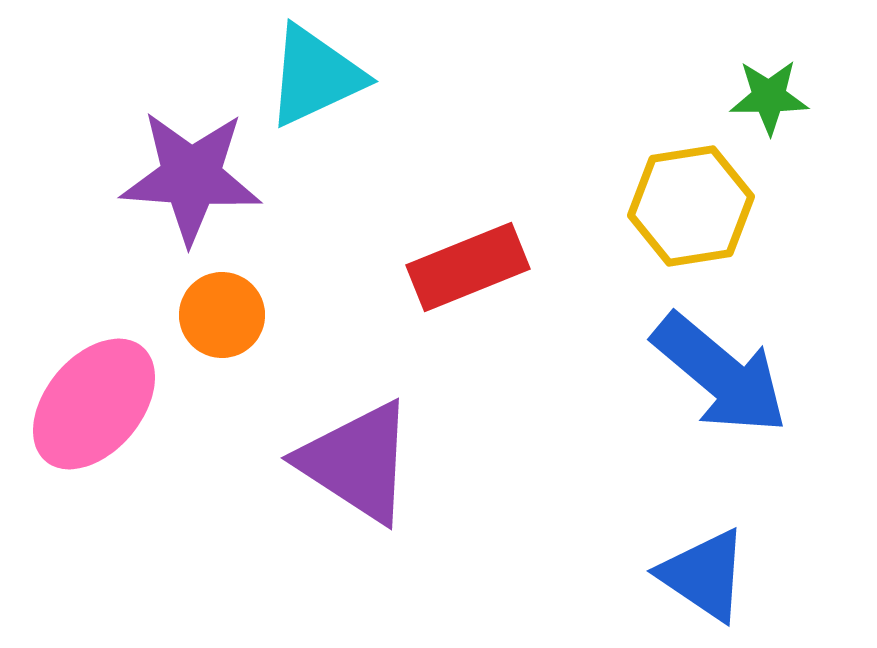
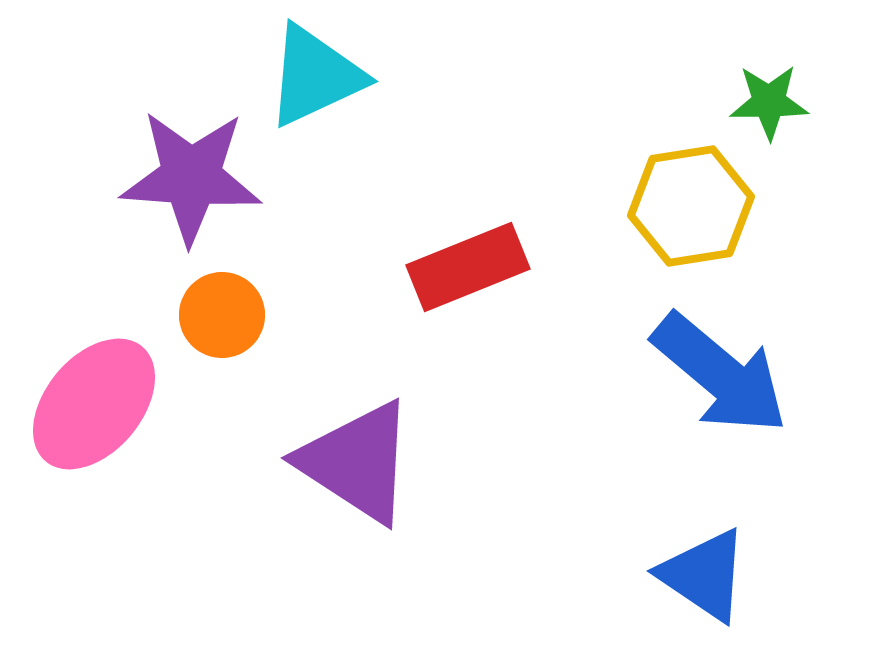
green star: moved 5 px down
